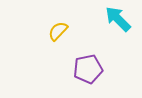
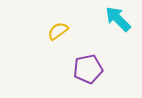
yellow semicircle: rotated 10 degrees clockwise
